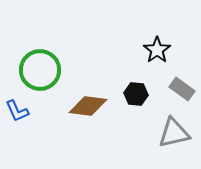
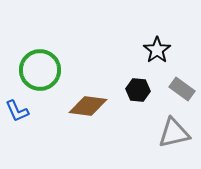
black hexagon: moved 2 px right, 4 px up
